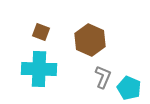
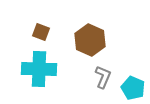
cyan pentagon: moved 4 px right
